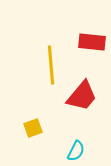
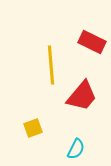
red rectangle: rotated 20 degrees clockwise
cyan semicircle: moved 2 px up
